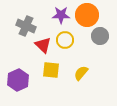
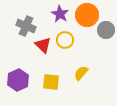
purple star: moved 1 px left, 1 px up; rotated 30 degrees clockwise
gray circle: moved 6 px right, 6 px up
yellow square: moved 12 px down
